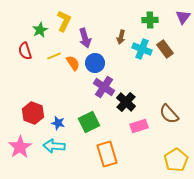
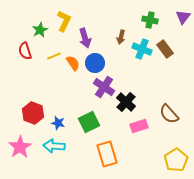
green cross: rotated 14 degrees clockwise
